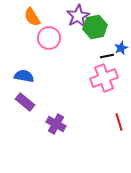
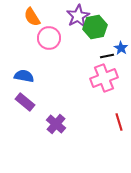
blue star: rotated 16 degrees counterclockwise
purple cross: rotated 12 degrees clockwise
